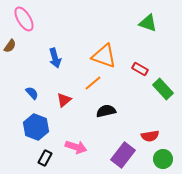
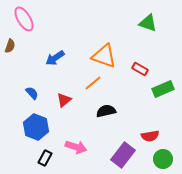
brown semicircle: rotated 16 degrees counterclockwise
blue arrow: rotated 72 degrees clockwise
green rectangle: rotated 70 degrees counterclockwise
